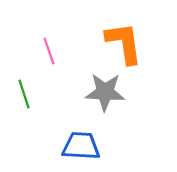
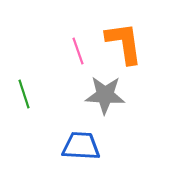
pink line: moved 29 px right
gray star: moved 3 px down
